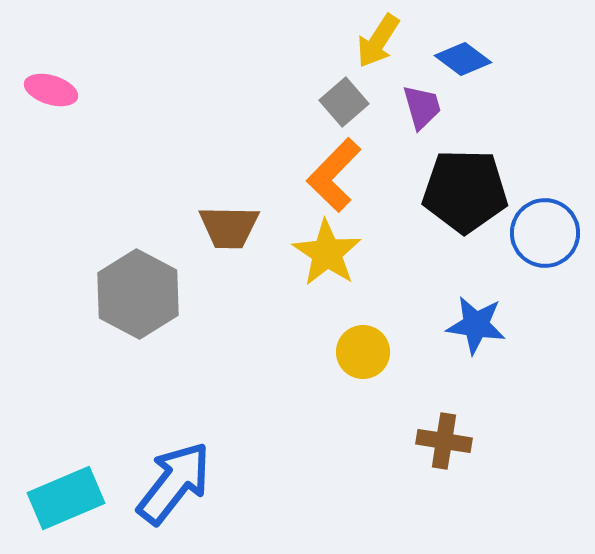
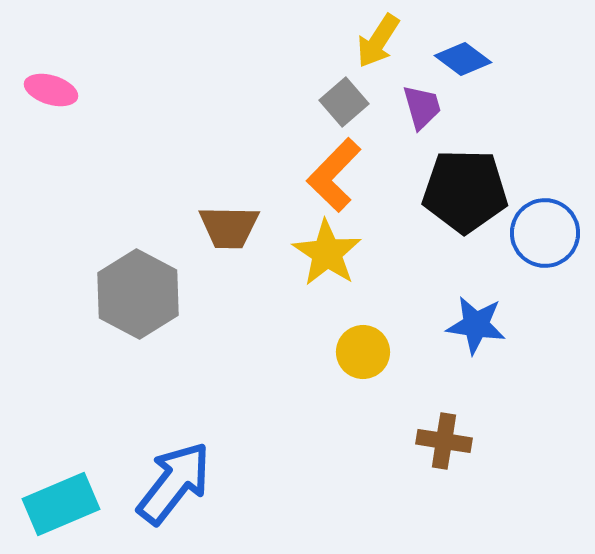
cyan rectangle: moved 5 px left, 6 px down
